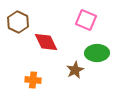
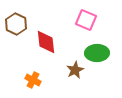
brown hexagon: moved 2 px left, 2 px down
red diamond: rotated 20 degrees clockwise
orange cross: rotated 21 degrees clockwise
